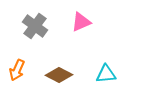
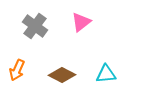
pink triangle: rotated 15 degrees counterclockwise
brown diamond: moved 3 px right
